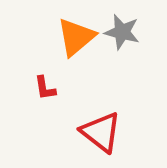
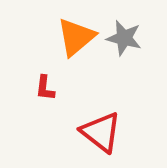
gray star: moved 2 px right, 6 px down
red L-shape: rotated 16 degrees clockwise
